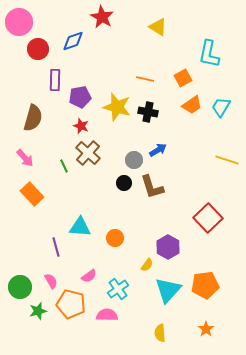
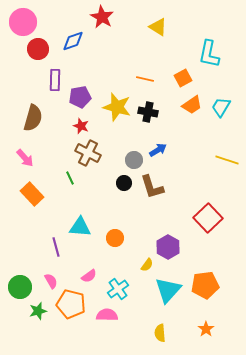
pink circle at (19, 22): moved 4 px right
brown cross at (88, 153): rotated 15 degrees counterclockwise
green line at (64, 166): moved 6 px right, 12 px down
